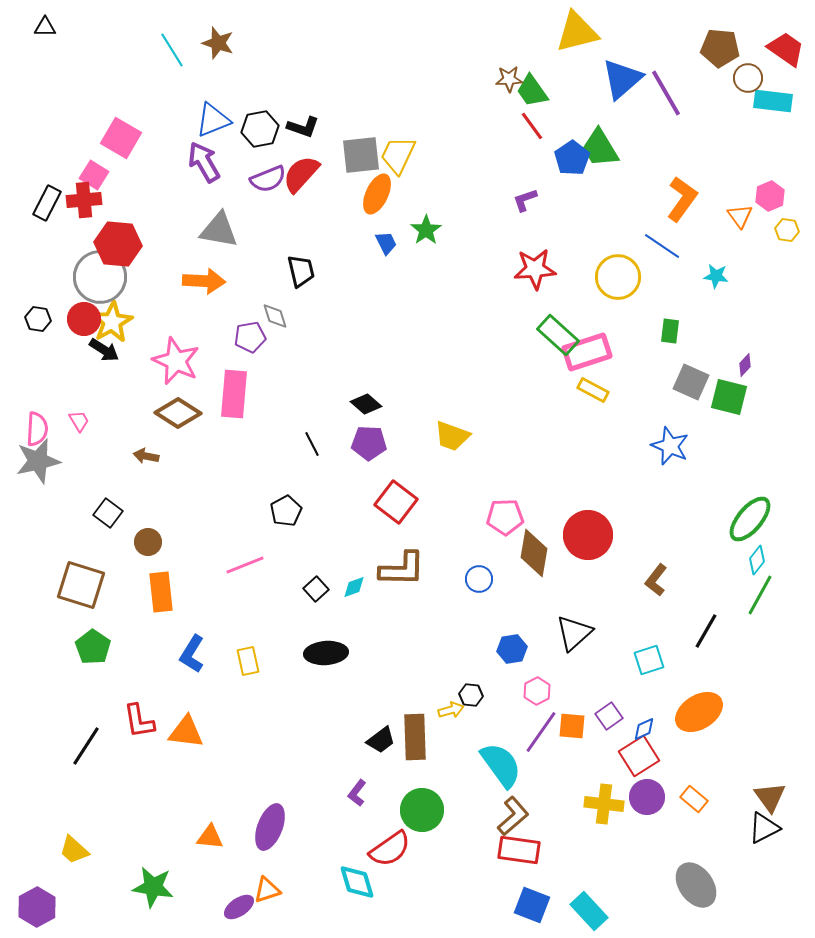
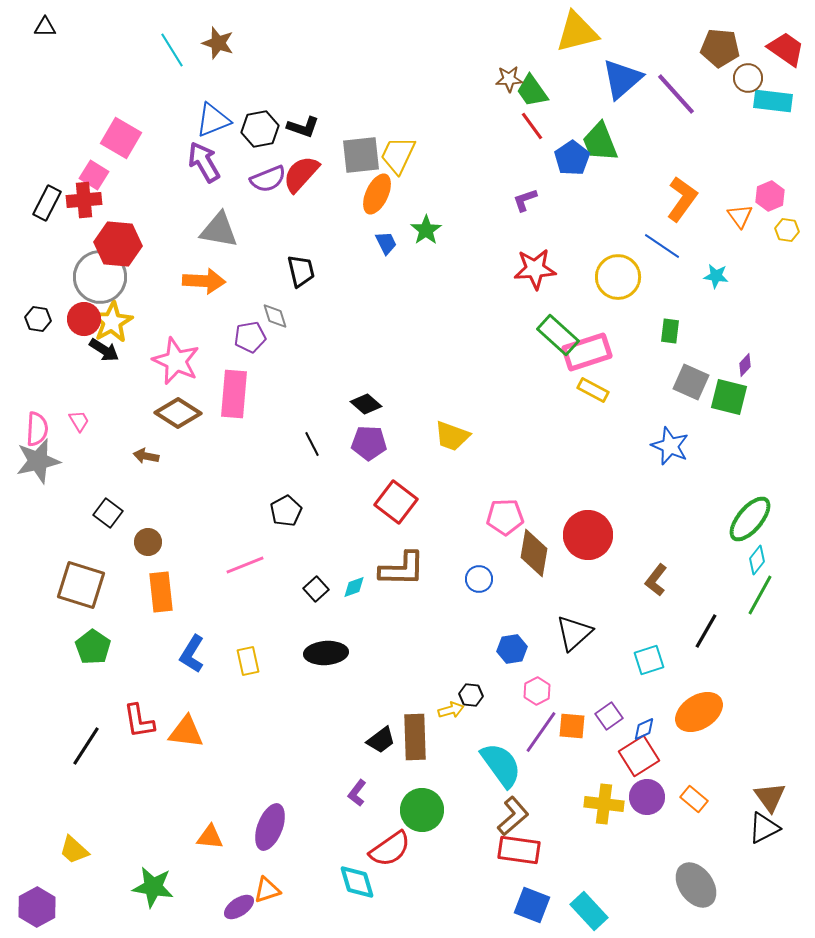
purple line at (666, 93): moved 10 px right, 1 px down; rotated 12 degrees counterclockwise
green trapezoid at (600, 148): moved 6 px up; rotated 9 degrees clockwise
